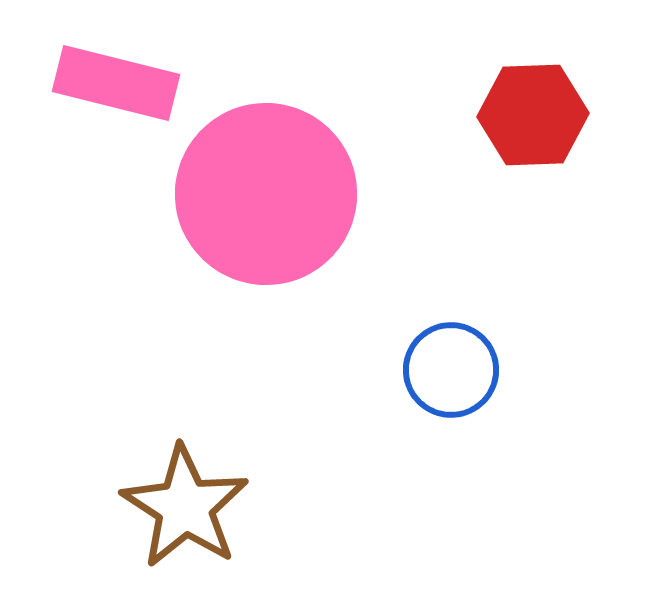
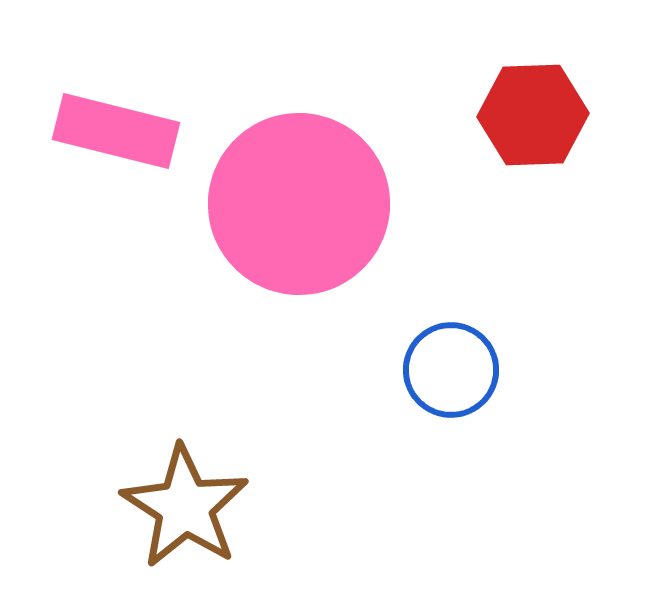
pink rectangle: moved 48 px down
pink circle: moved 33 px right, 10 px down
